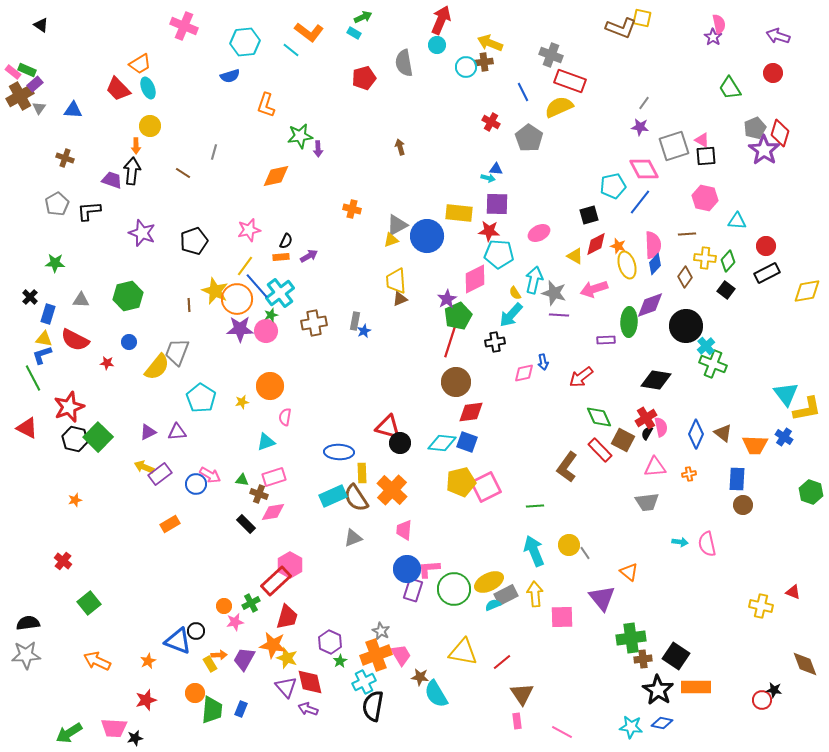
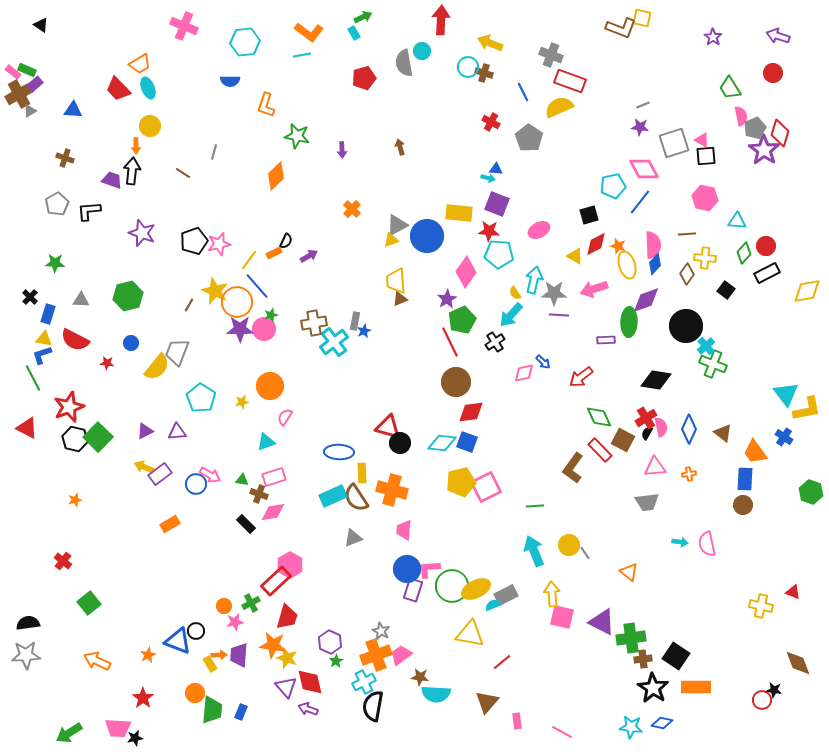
red arrow at (441, 20): rotated 20 degrees counterclockwise
pink semicircle at (719, 24): moved 22 px right, 92 px down
cyan rectangle at (354, 33): rotated 32 degrees clockwise
cyan circle at (437, 45): moved 15 px left, 6 px down
cyan line at (291, 50): moved 11 px right, 5 px down; rotated 48 degrees counterclockwise
brown cross at (484, 62): moved 11 px down; rotated 24 degrees clockwise
cyan circle at (466, 67): moved 2 px right
blue semicircle at (230, 76): moved 5 px down; rotated 18 degrees clockwise
brown cross at (20, 96): moved 1 px left, 2 px up
gray line at (644, 103): moved 1 px left, 2 px down; rotated 32 degrees clockwise
gray triangle at (39, 108): moved 9 px left, 3 px down; rotated 24 degrees clockwise
green star at (300, 136): moved 3 px left; rotated 20 degrees clockwise
gray square at (674, 146): moved 3 px up
purple arrow at (318, 149): moved 24 px right, 1 px down
orange diamond at (276, 176): rotated 32 degrees counterclockwise
purple square at (497, 204): rotated 20 degrees clockwise
orange cross at (352, 209): rotated 30 degrees clockwise
pink star at (249, 230): moved 30 px left, 14 px down
pink ellipse at (539, 233): moved 3 px up
orange rectangle at (281, 257): moved 7 px left, 4 px up; rotated 21 degrees counterclockwise
green diamond at (728, 261): moved 16 px right, 8 px up
yellow line at (245, 266): moved 4 px right, 6 px up
brown diamond at (685, 277): moved 2 px right, 3 px up
pink diamond at (475, 279): moved 9 px left, 7 px up; rotated 28 degrees counterclockwise
cyan cross at (280, 293): moved 54 px right, 49 px down
gray star at (554, 293): rotated 15 degrees counterclockwise
orange circle at (237, 299): moved 3 px down
brown line at (189, 305): rotated 32 degrees clockwise
purple diamond at (650, 305): moved 4 px left, 5 px up
green pentagon at (458, 316): moved 4 px right, 4 px down
pink circle at (266, 331): moved 2 px left, 2 px up
blue circle at (129, 342): moved 2 px right, 1 px down
red line at (450, 342): rotated 44 degrees counterclockwise
black cross at (495, 342): rotated 24 degrees counterclockwise
blue arrow at (543, 362): rotated 35 degrees counterclockwise
pink semicircle at (285, 417): rotated 24 degrees clockwise
purple triangle at (148, 432): moved 3 px left, 1 px up
blue diamond at (696, 434): moved 7 px left, 5 px up
orange trapezoid at (755, 445): moved 7 px down; rotated 52 degrees clockwise
brown L-shape at (567, 467): moved 6 px right, 1 px down
blue rectangle at (737, 479): moved 8 px right
orange cross at (392, 490): rotated 28 degrees counterclockwise
yellow ellipse at (489, 582): moved 13 px left, 7 px down
green circle at (454, 589): moved 2 px left, 3 px up
yellow arrow at (535, 594): moved 17 px right
purple triangle at (602, 598): moved 24 px down; rotated 24 degrees counterclockwise
pink square at (562, 617): rotated 15 degrees clockwise
yellow triangle at (463, 652): moved 7 px right, 18 px up
pink trapezoid at (401, 655): rotated 95 degrees counterclockwise
purple trapezoid at (244, 659): moved 5 px left, 4 px up; rotated 25 degrees counterclockwise
orange star at (148, 661): moved 6 px up
green star at (340, 661): moved 4 px left
brown diamond at (805, 664): moved 7 px left, 1 px up
black star at (658, 690): moved 5 px left, 2 px up
cyan semicircle at (436, 694): rotated 56 degrees counterclockwise
brown triangle at (522, 694): moved 35 px left, 8 px down; rotated 15 degrees clockwise
red star at (146, 700): moved 3 px left, 2 px up; rotated 20 degrees counterclockwise
blue rectangle at (241, 709): moved 3 px down
pink trapezoid at (114, 728): moved 4 px right
